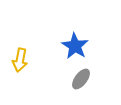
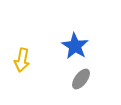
yellow arrow: moved 2 px right
